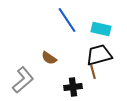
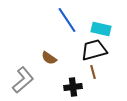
black trapezoid: moved 5 px left, 5 px up
